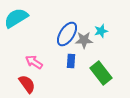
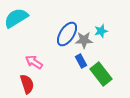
blue rectangle: moved 10 px right; rotated 32 degrees counterclockwise
green rectangle: moved 1 px down
red semicircle: rotated 18 degrees clockwise
